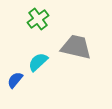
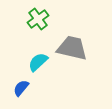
gray trapezoid: moved 4 px left, 1 px down
blue semicircle: moved 6 px right, 8 px down
